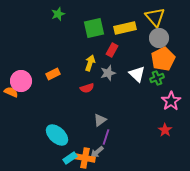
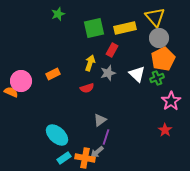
cyan rectangle: moved 6 px left
